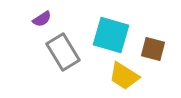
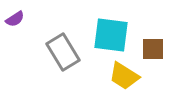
purple semicircle: moved 27 px left
cyan square: rotated 9 degrees counterclockwise
brown square: rotated 15 degrees counterclockwise
